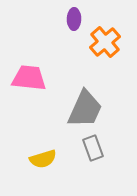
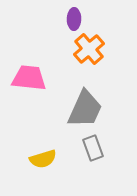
orange cross: moved 16 px left, 7 px down
